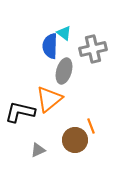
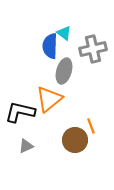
gray triangle: moved 12 px left, 4 px up
